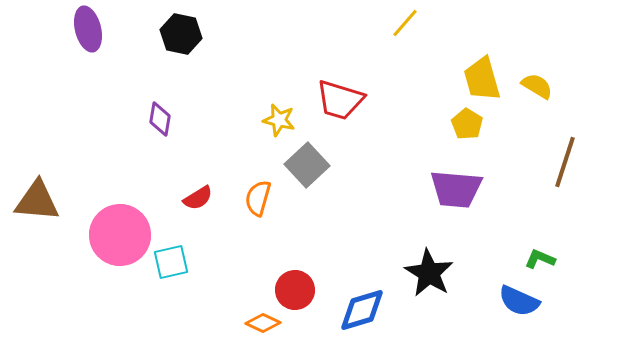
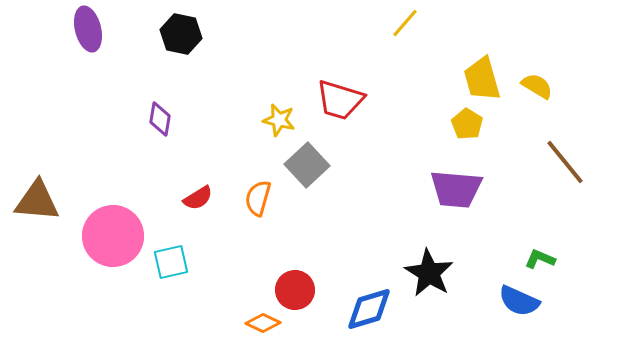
brown line: rotated 57 degrees counterclockwise
pink circle: moved 7 px left, 1 px down
blue diamond: moved 7 px right, 1 px up
